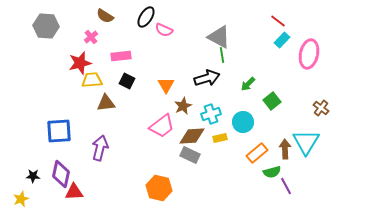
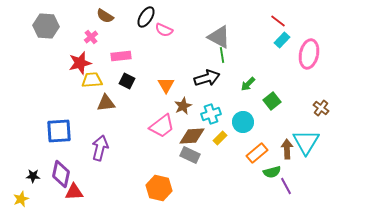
yellow rectangle: rotated 32 degrees counterclockwise
brown arrow: moved 2 px right
